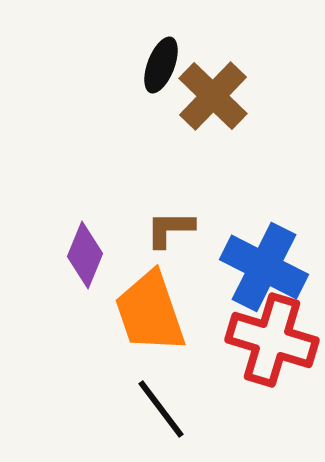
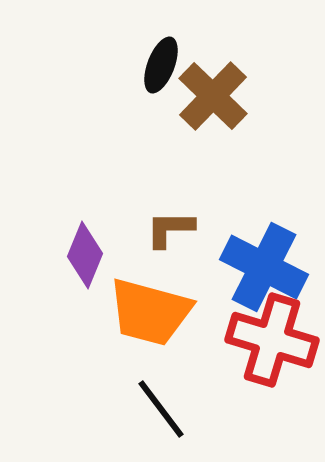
orange trapezoid: rotated 56 degrees counterclockwise
